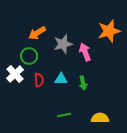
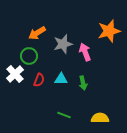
red semicircle: rotated 24 degrees clockwise
green line: rotated 32 degrees clockwise
